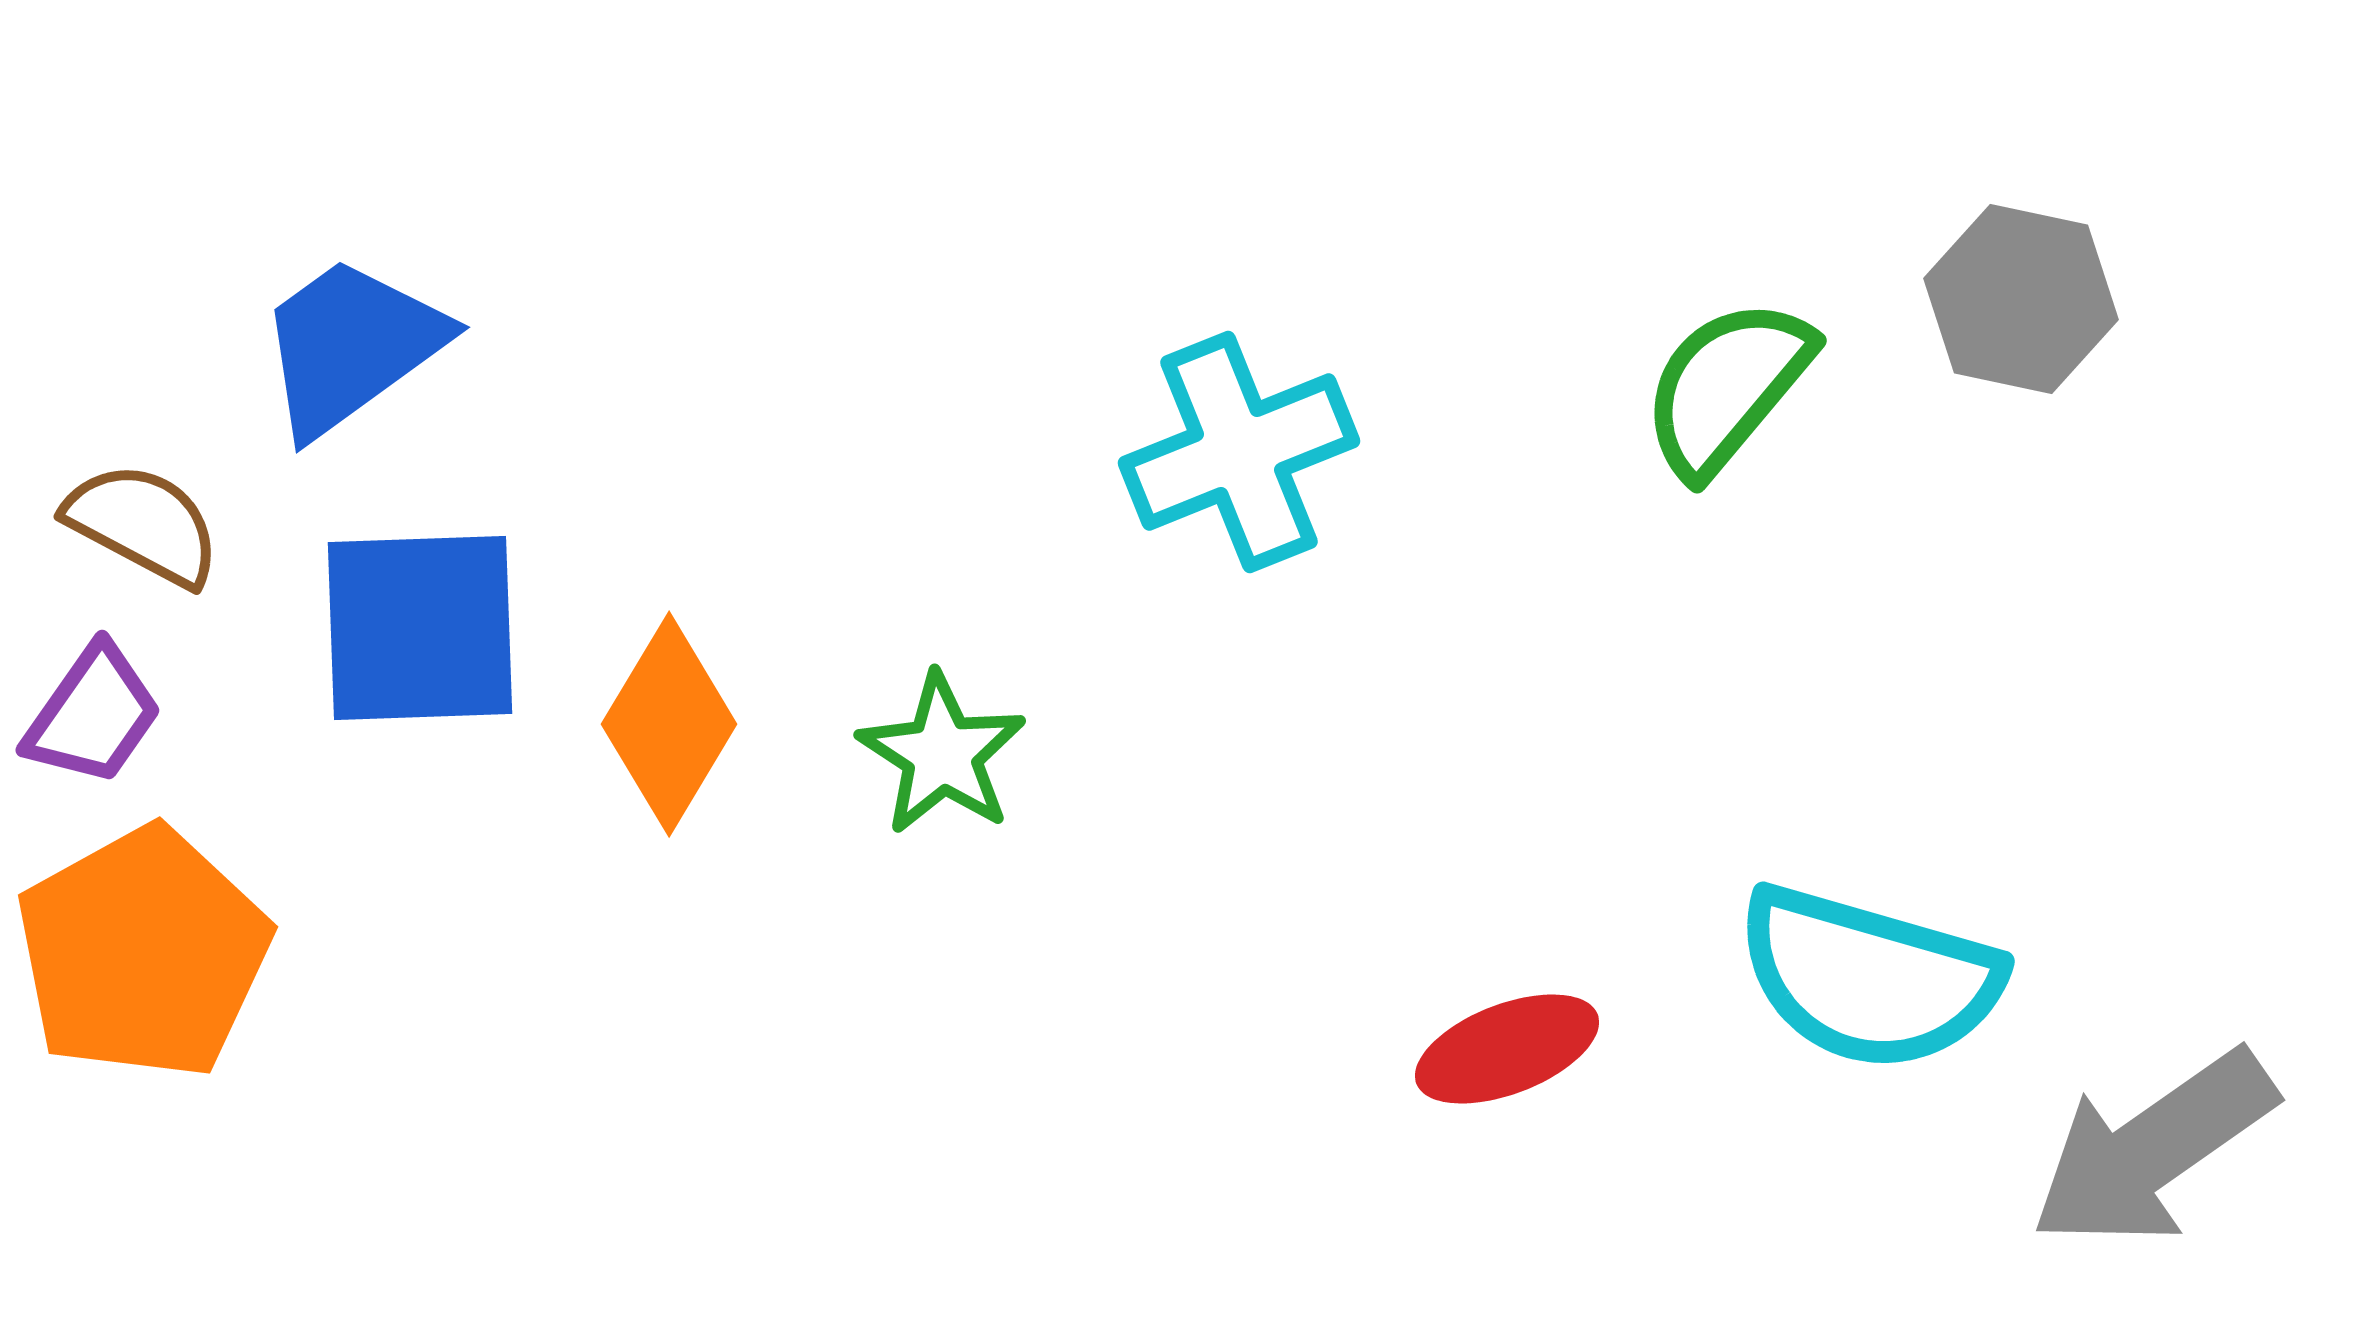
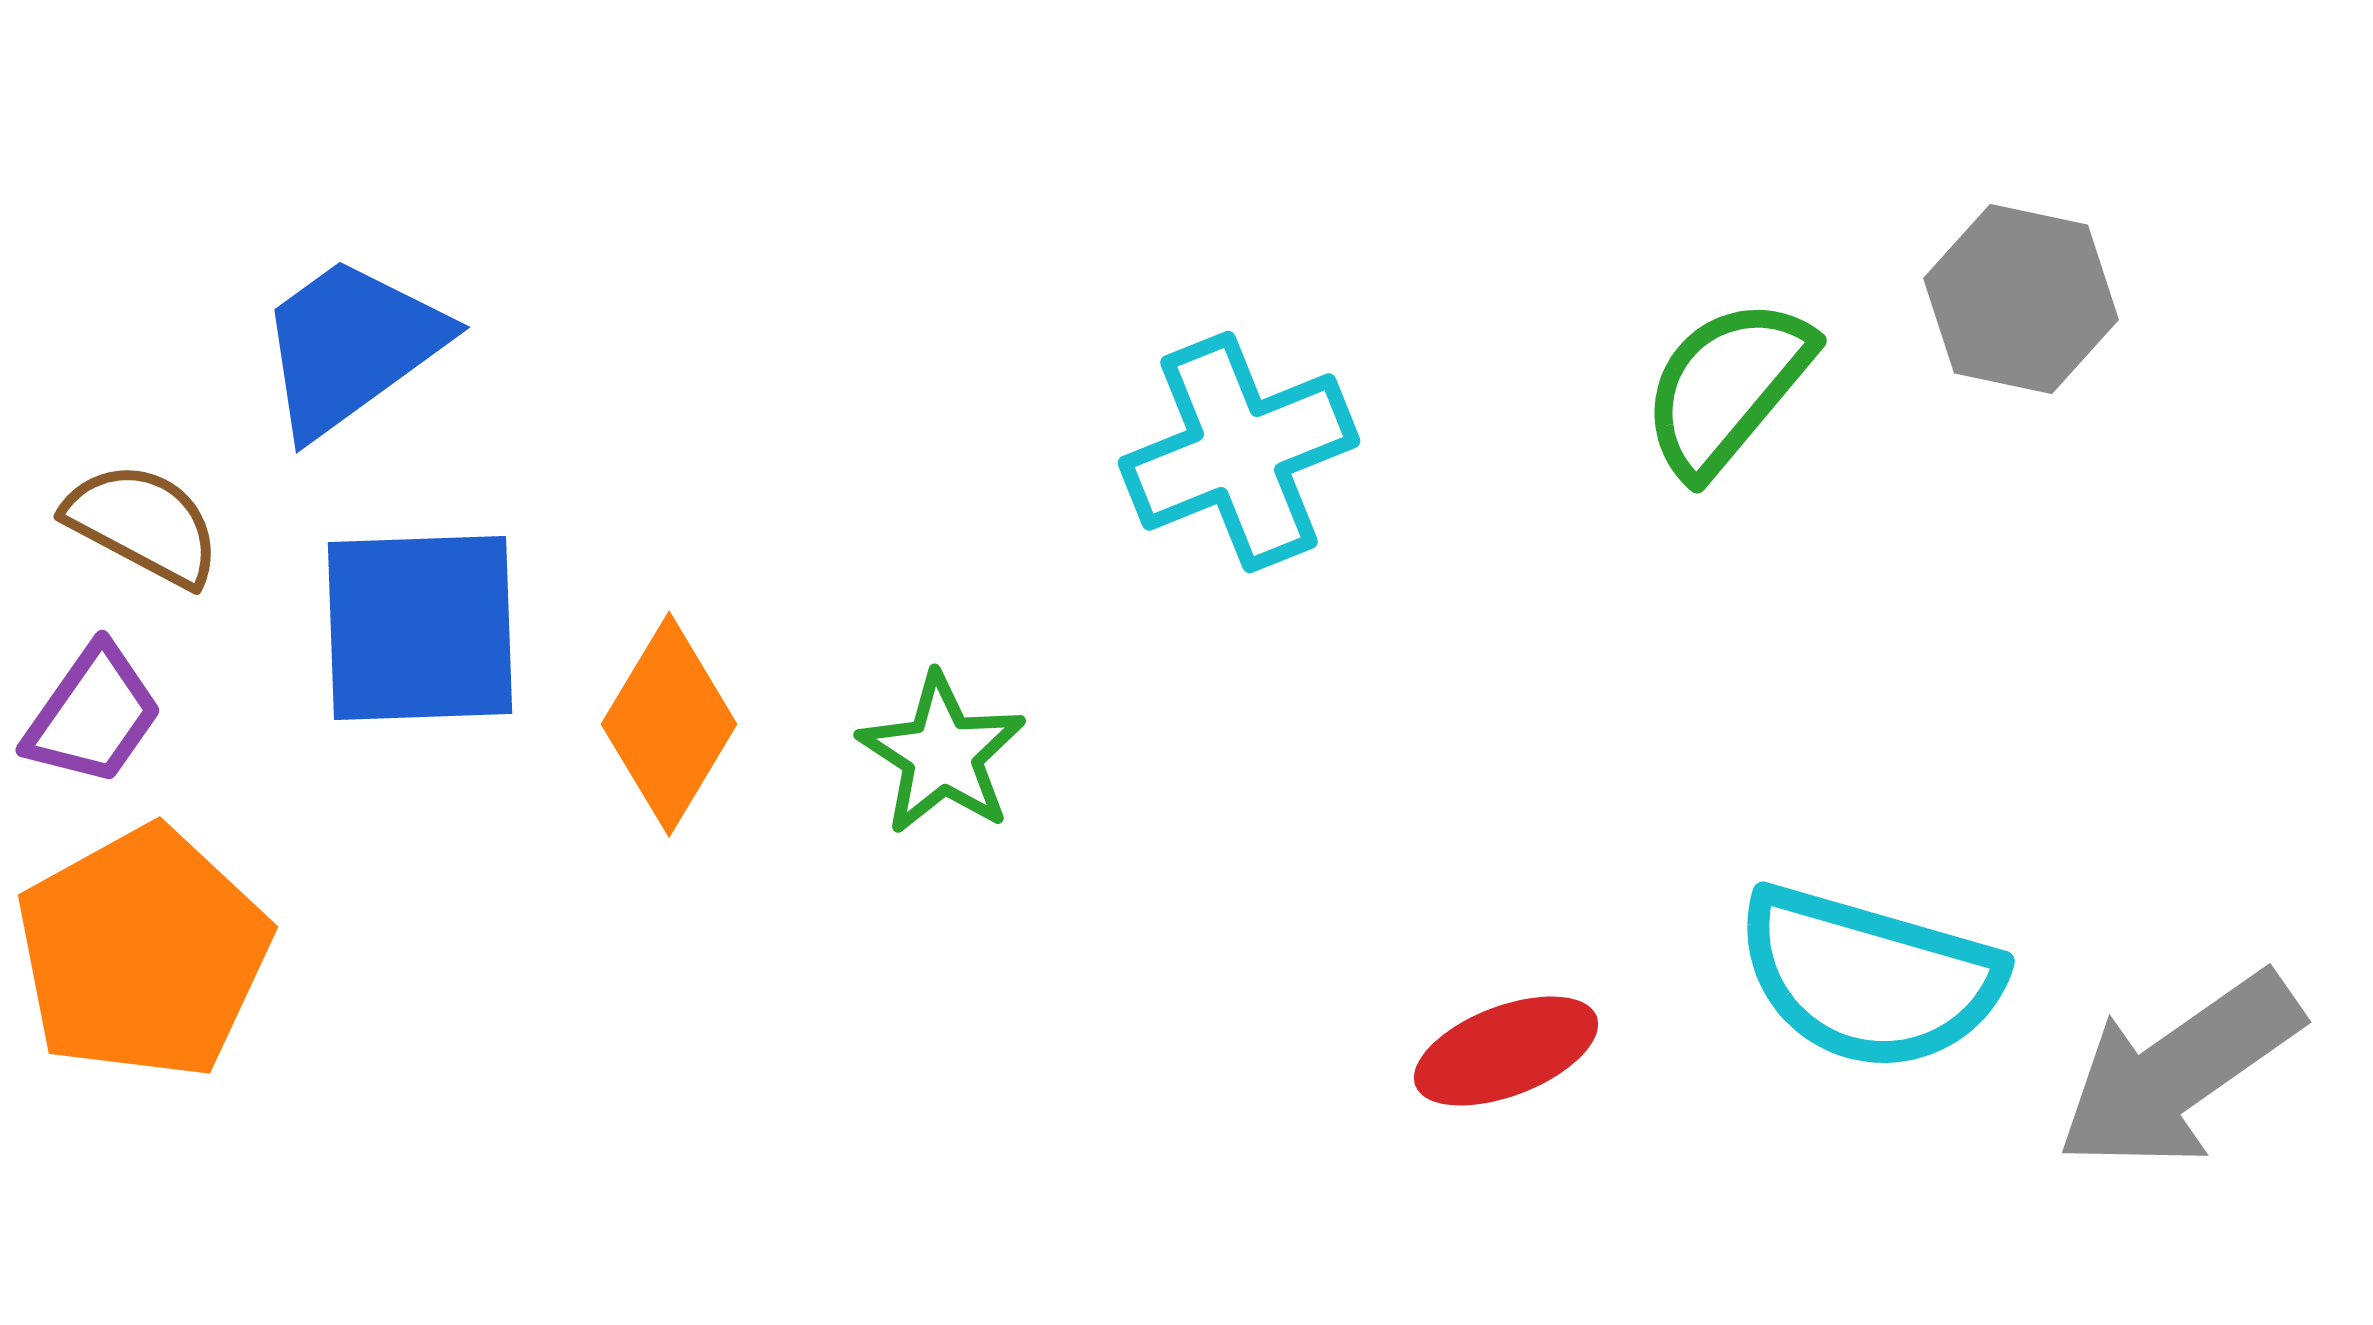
red ellipse: moved 1 px left, 2 px down
gray arrow: moved 26 px right, 78 px up
